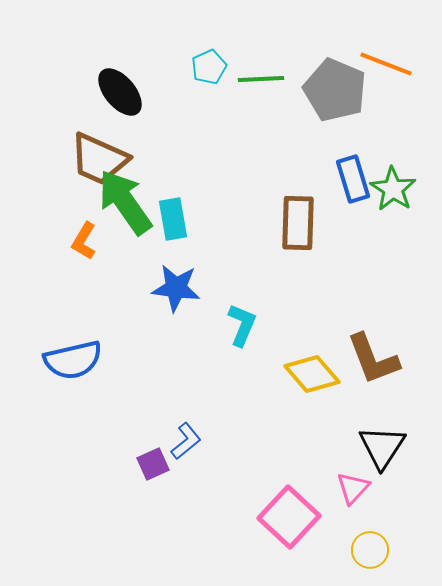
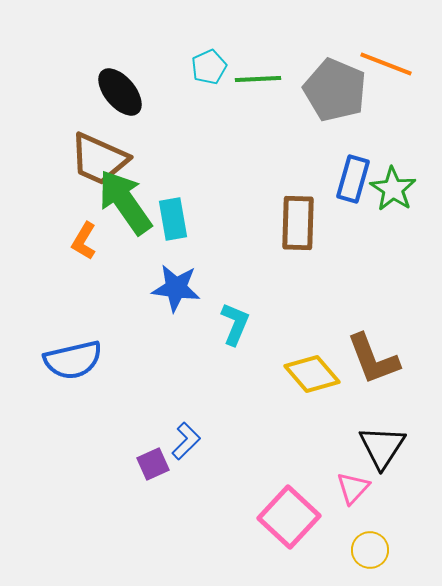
green line: moved 3 px left
blue rectangle: rotated 33 degrees clockwise
cyan L-shape: moved 7 px left, 1 px up
blue L-shape: rotated 6 degrees counterclockwise
